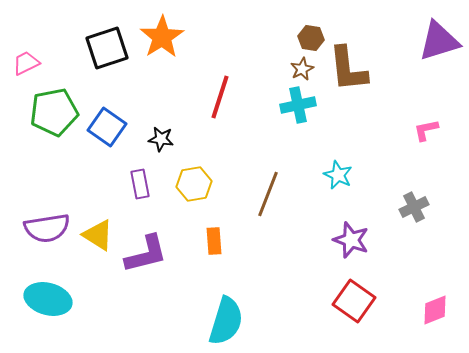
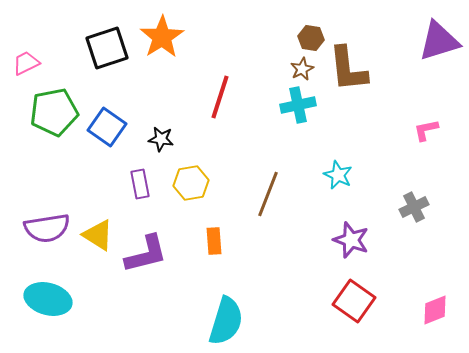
yellow hexagon: moved 3 px left, 1 px up
